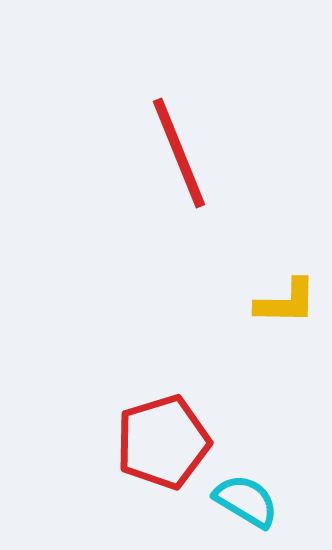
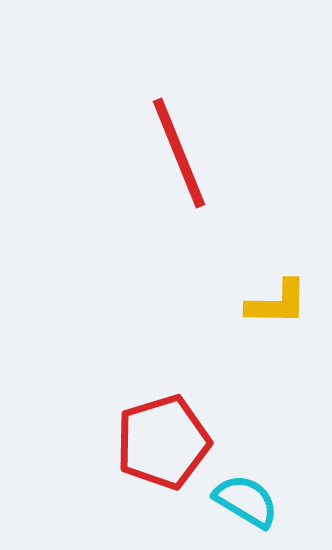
yellow L-shape: moved 9 px left, 1 px down
